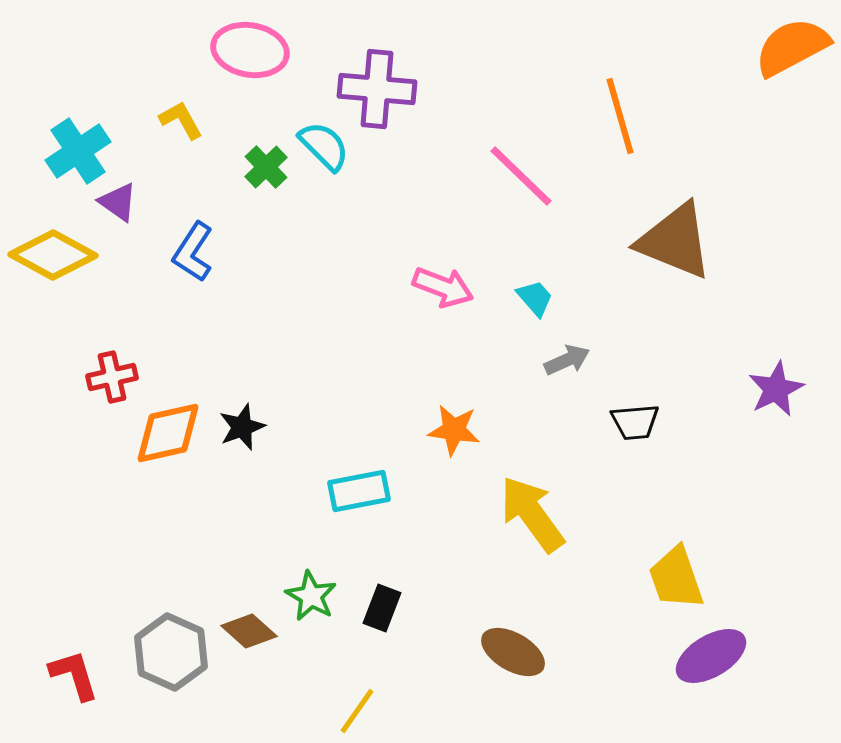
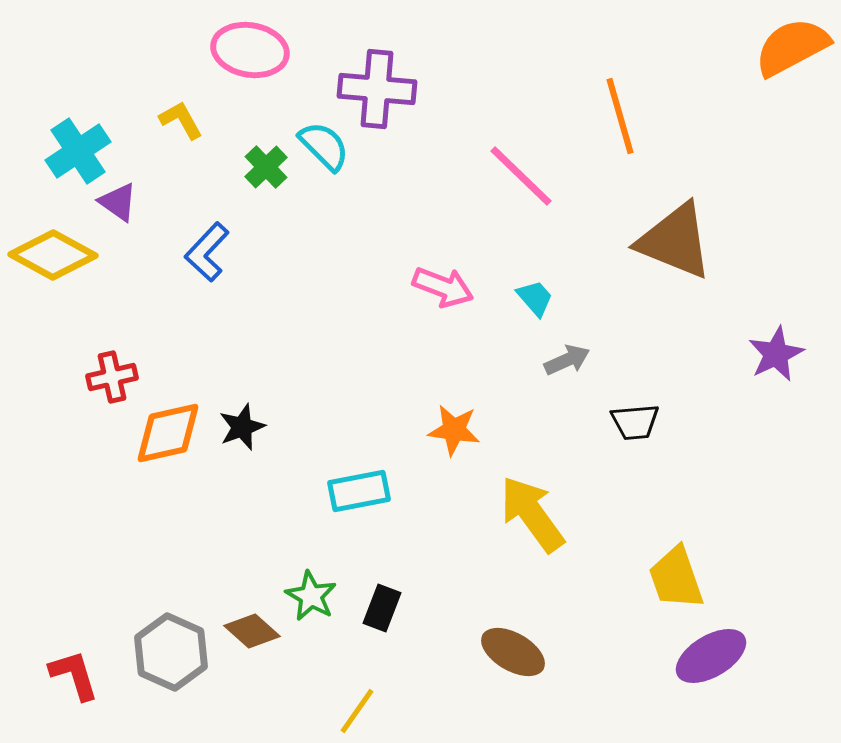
blue L-shape: moved 14 px right; rotated 10 degrees clockwise
purple star: moved 35 px up
brown diamond: moved 3 px right
